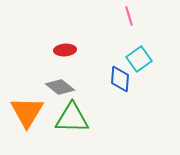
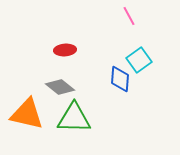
pink line: rotated 12 degrees counterclockwise
cyan square: moved 1 px down
orange triangle: moved 2 px down; rotated 48 degrees counterclockwise
green triangle: moved 2 px right
